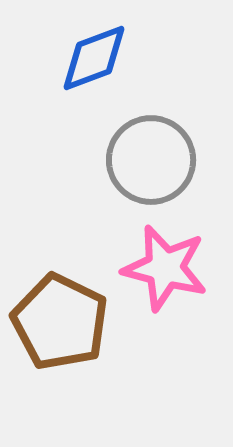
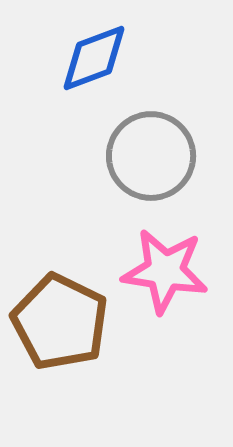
gray circle: moved 4 px up
pink star: moved 3 px down; rotated 6 degrees counterclockwise
